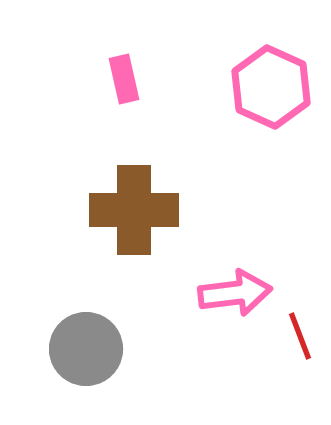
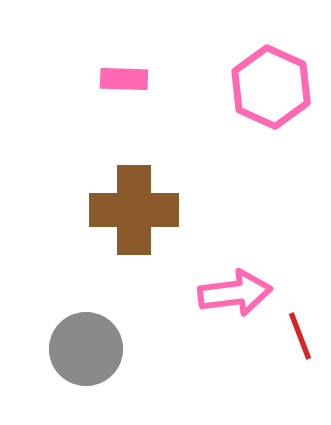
pink rectangle: rotated 75 degrees counterclockwise
